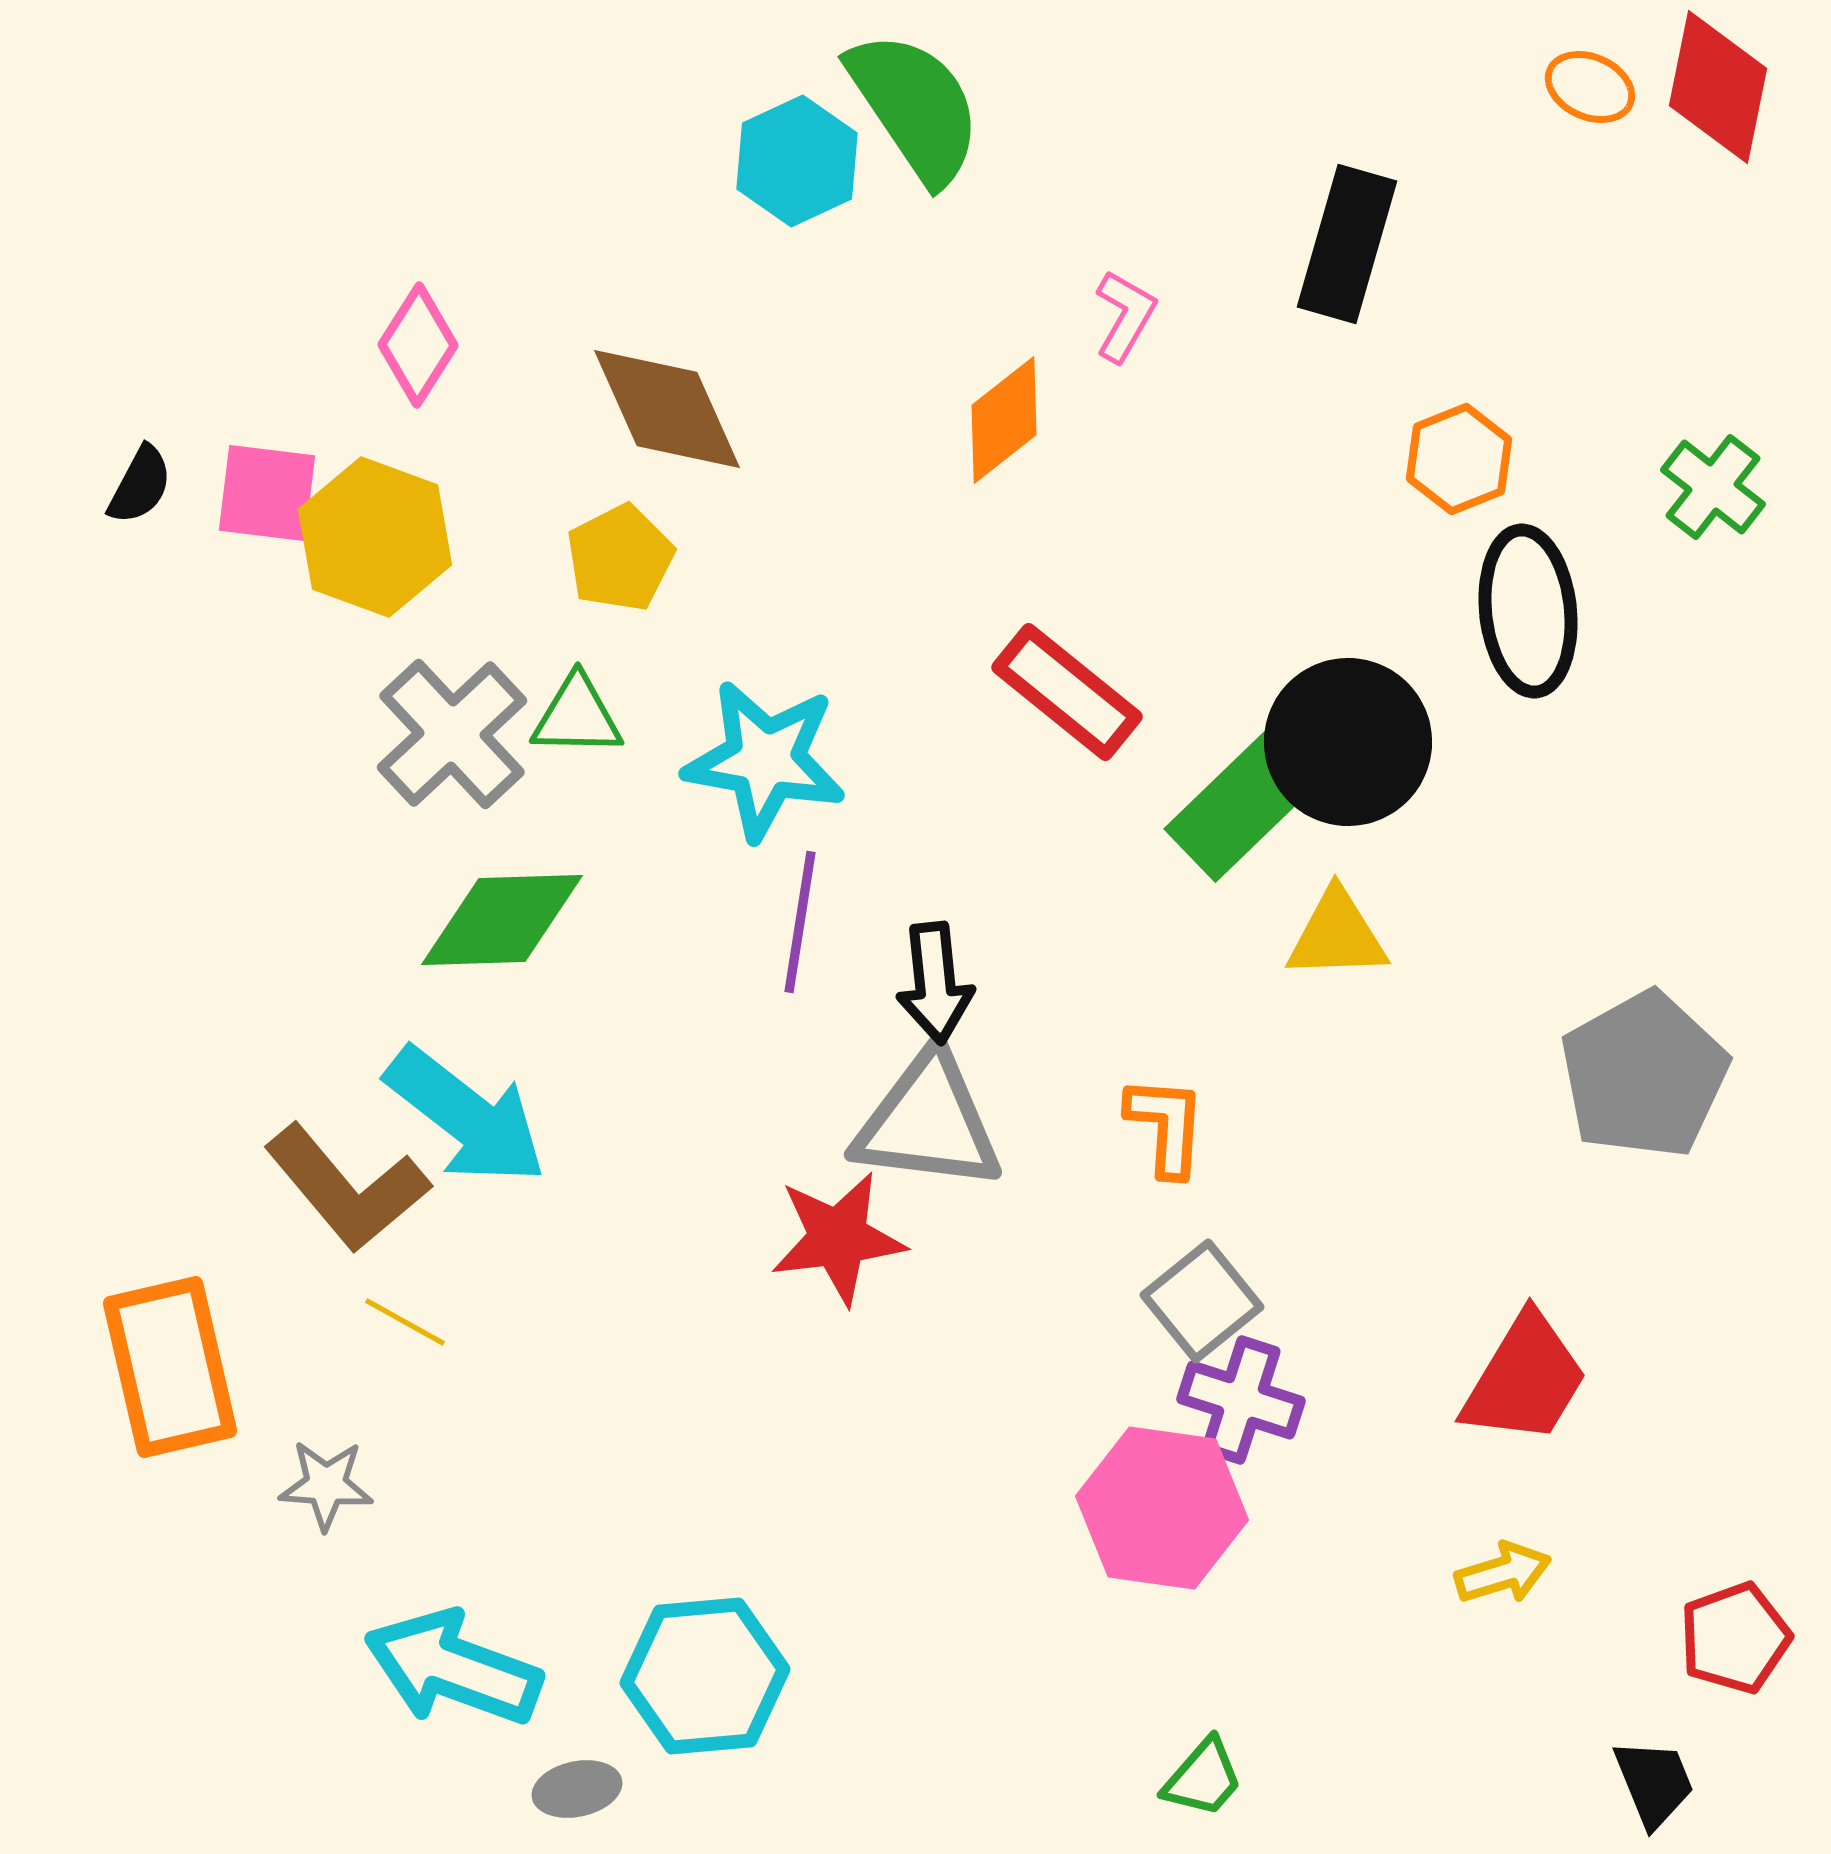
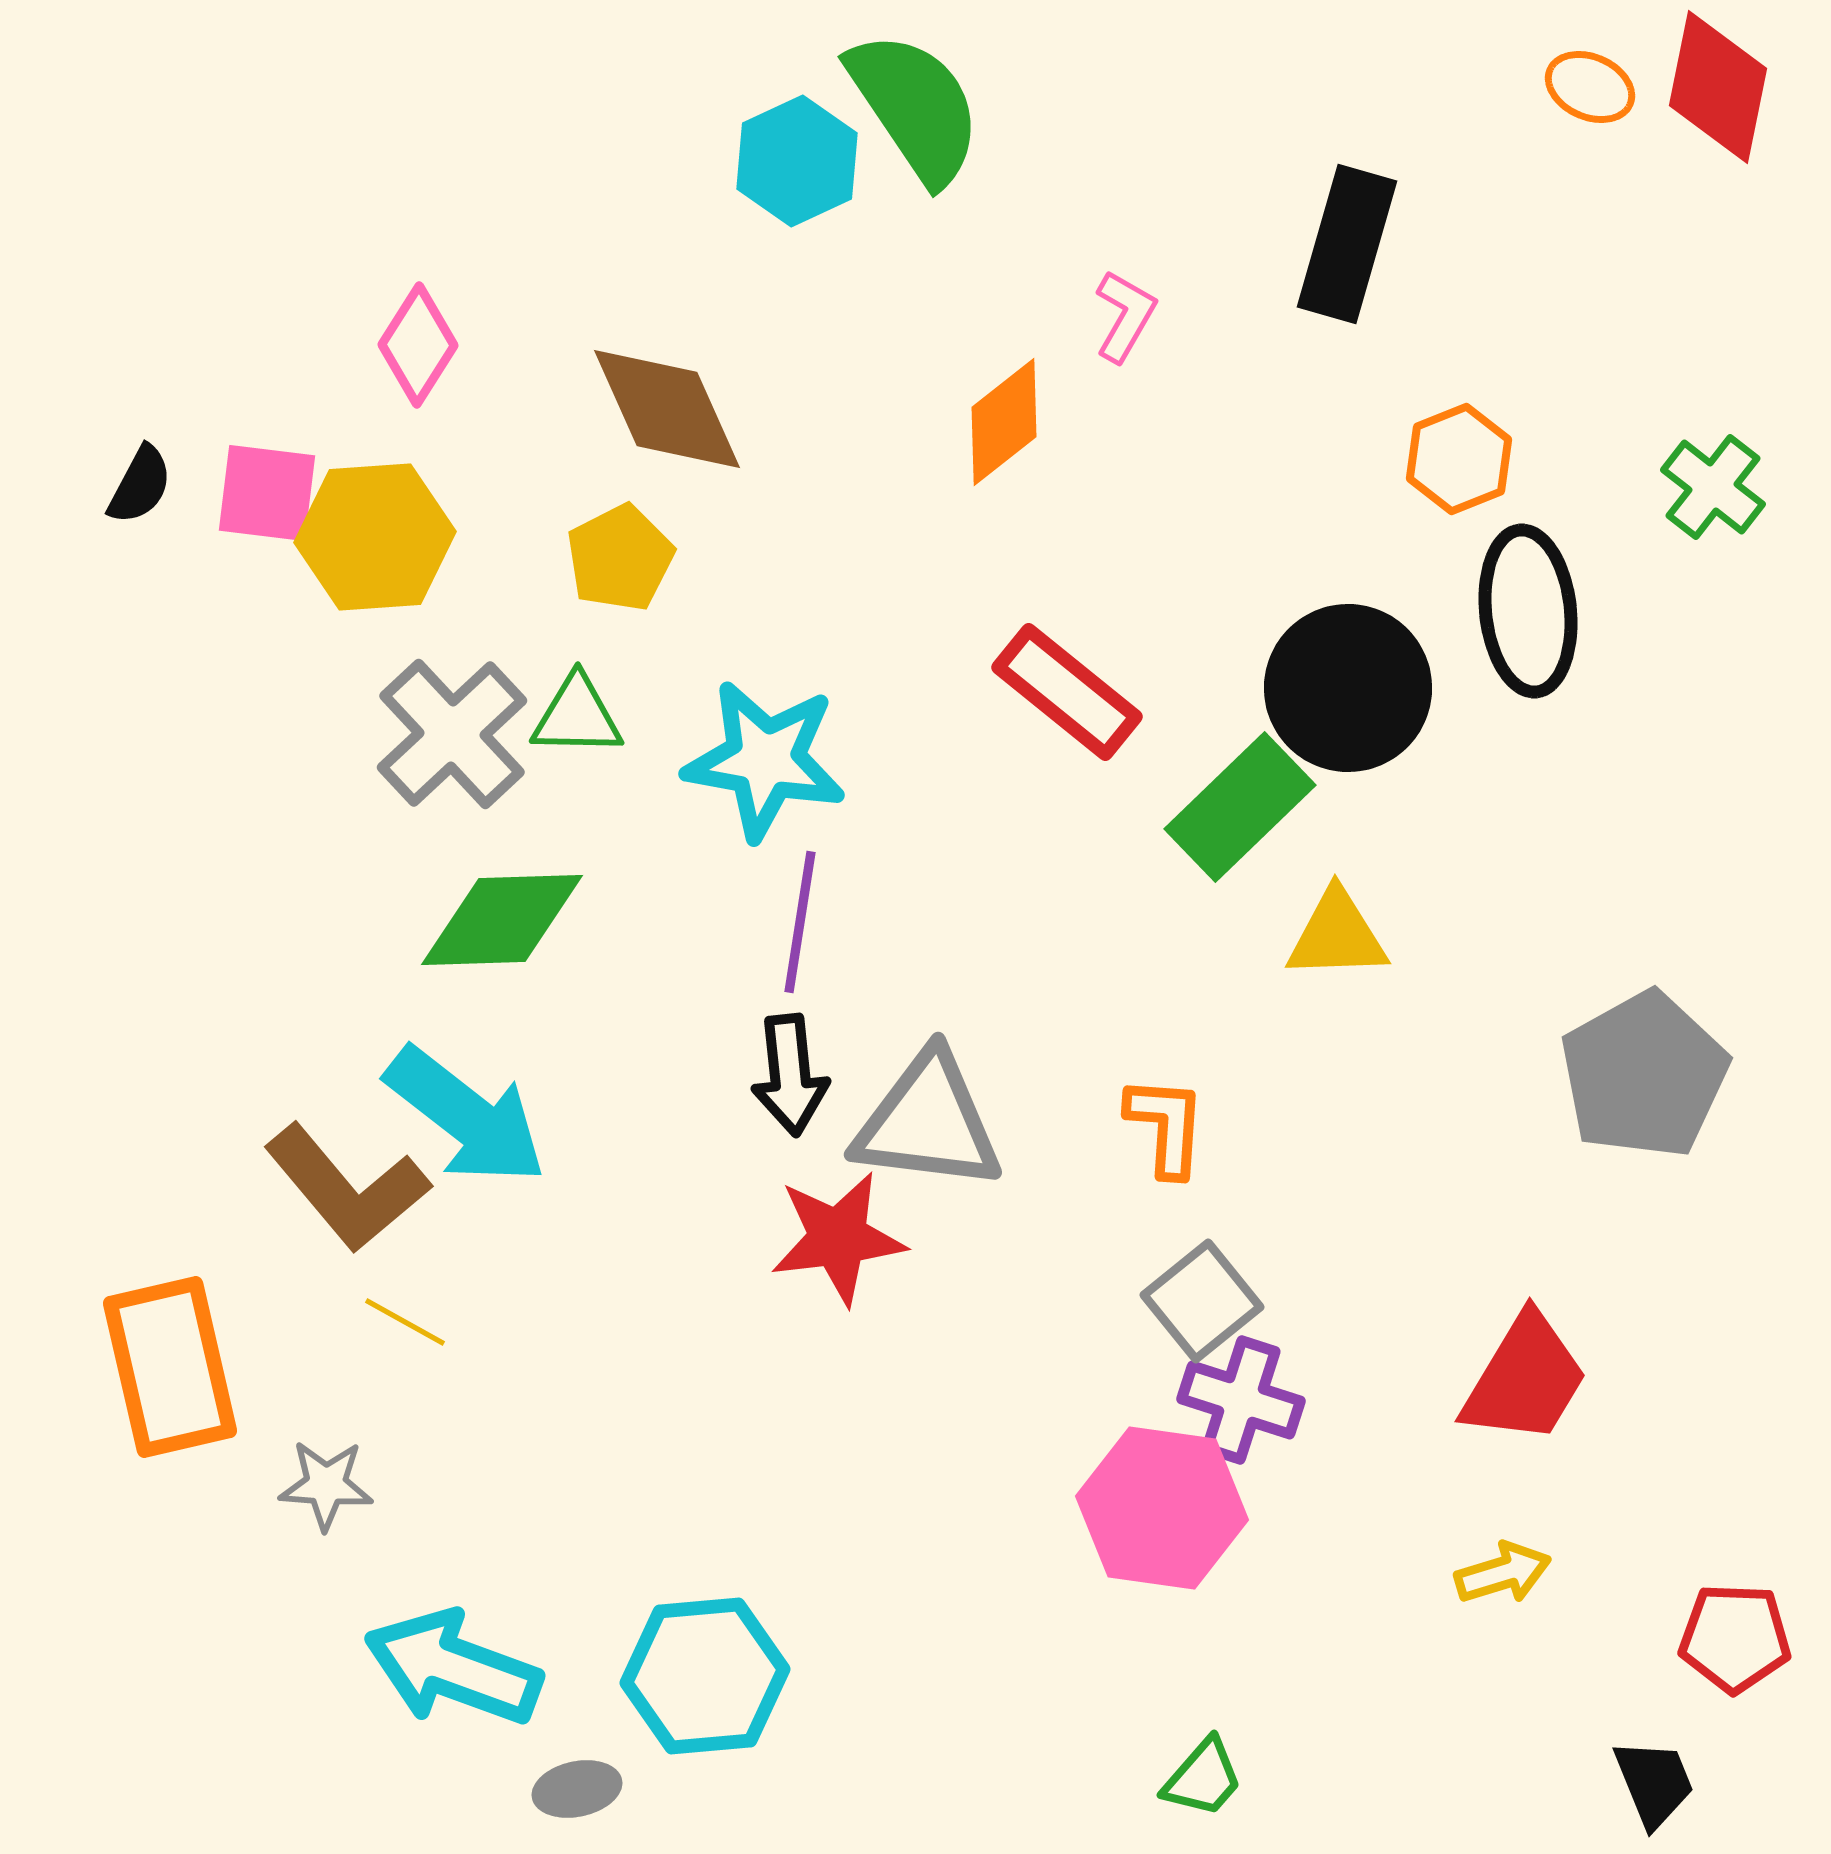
orange diamond at (1004, 420): moved 2 px down
yellow hexagon at (375, 537): rotated 24 degrees counterclockwise
black circle at (1348, 742): moved 54 px up
black arrow at (935, 983): moved 145 px left, 92 px down
red pentagon at (1735, 1638): rotated 22 degrees clockwise
